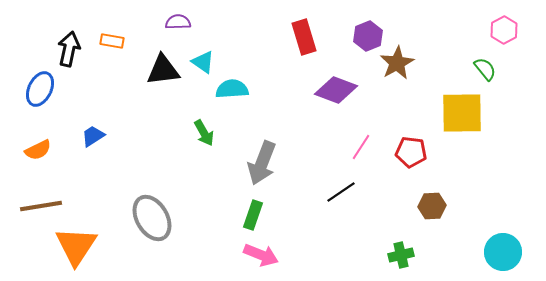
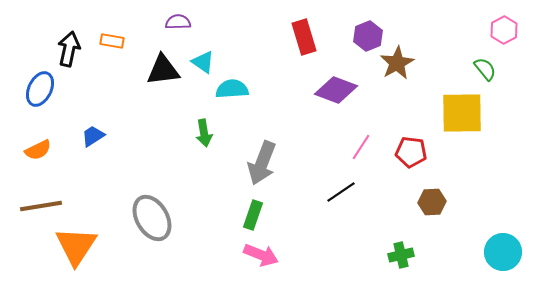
green arrow: rotated 20 degrees clockwise
brown hexagon: moved 4 px up
